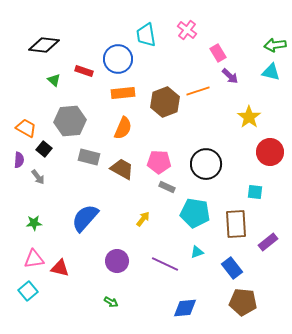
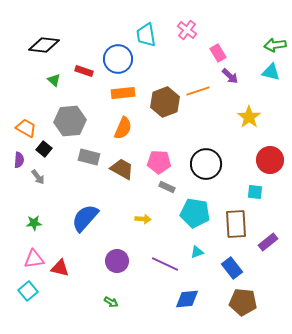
red circle at (270, 152): moved 8 px down
yellow arrow at (143, 219): rotated 56 degrees clockwise
blue diamond at (185, 308): moved 2 px right, 9 px up
